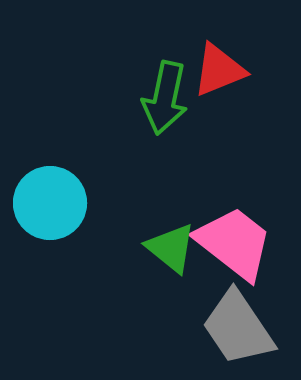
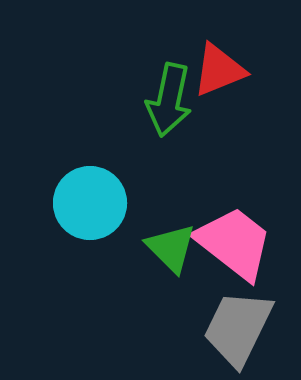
green arrow: moved 4 px right, 2 px down
cyan circle: moved 40 px right
green triangle: rotated 6 degrees clockwise
gray trapezoid: rotated 60 degrees clockwise
